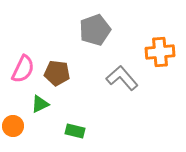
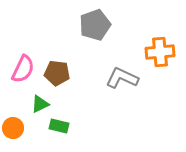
gray pentagon: moved 5 px up
gray L-shape: rotated 24 degrees counterclockwise
orange circle: moved 2 px down
green rectangle: moved 16 px left, 5 px up
